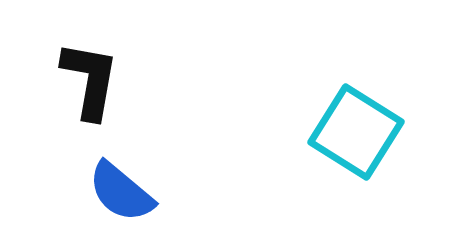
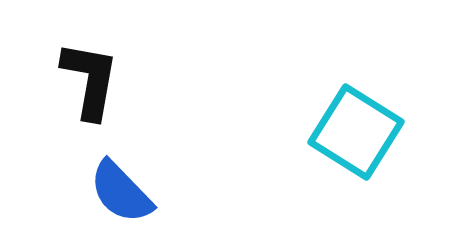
blue semicircle: rotated 6 degrees clockwise
